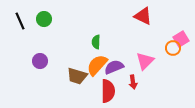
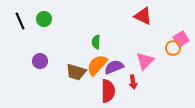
brown trapezoid: moved 1 px left, 4 px up
